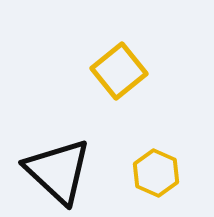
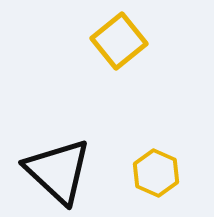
yellow square: moved 30 px up
